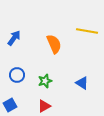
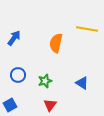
yellow line: moved 2 px up
orange semicircle: moved 2 px right, 1 px up; rotated 144 degrees counterclockwise
blue circle: moved 1 px right
red triangle: moved 6 px right, 1 px up; rotated 24 degrees counterclockwise
